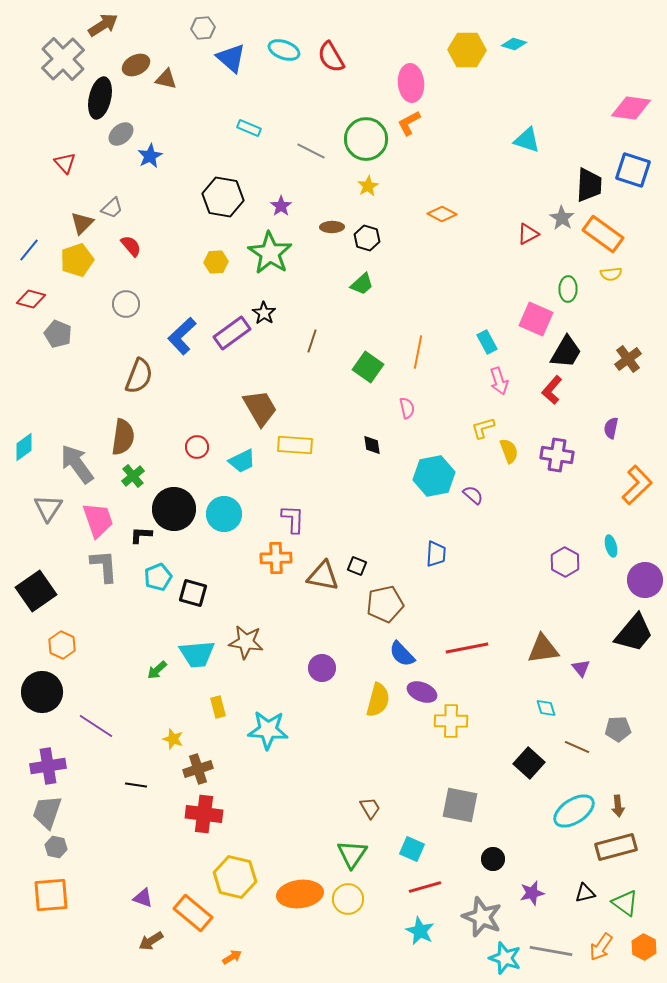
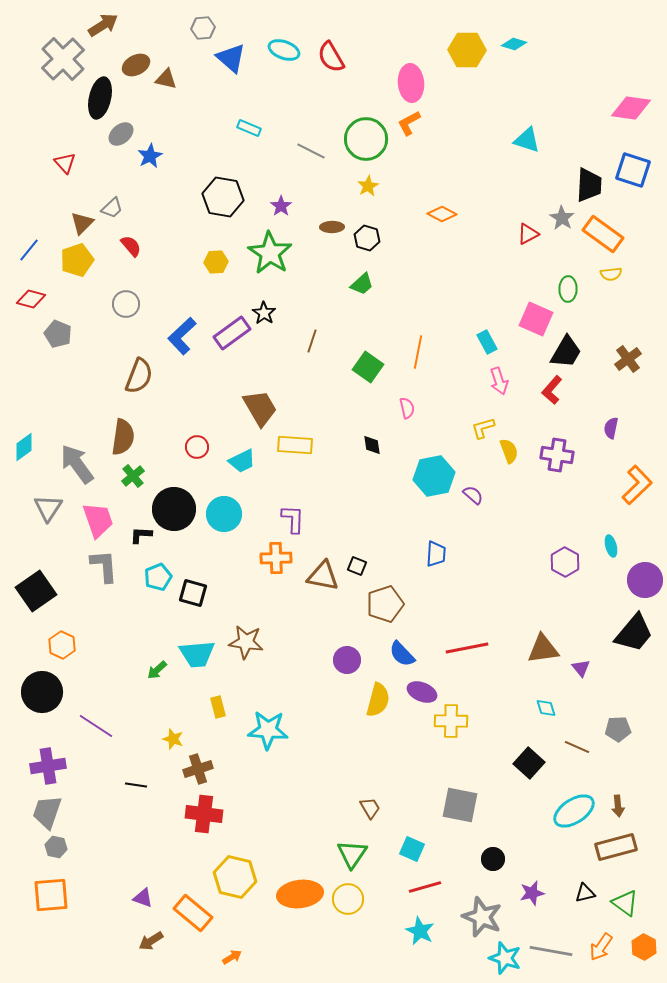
brown pentagon at (385, 604): rotated 6 degrees counterclockwise
purple circle at (322, 668): moved 25 px right, 8 px up
